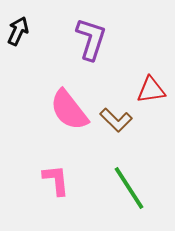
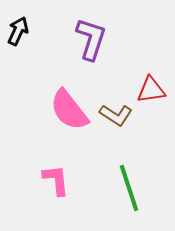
brown L-shape: moved 5 px up; rotated 12 degrees counterclockwise
green line: rotated 15 degrees clockwise
